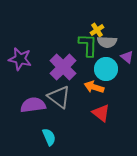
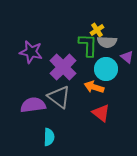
purple star: moved 11 px right, 7 px up
cyan semicircle: rotated 24 degrees clockwise
